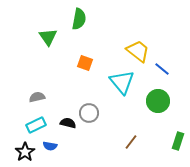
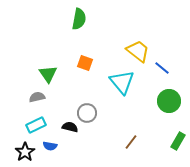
green triangle: moved 37 px down
blue line: moved 1 px up
green circle: moved 11 px right
gray circle: moved 2 px left
black semicircle: moved 2 px right, 4 px down
green rectangle: rotated 12 degrees clockwise
